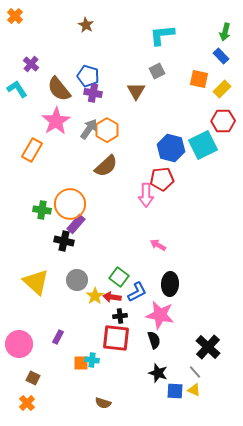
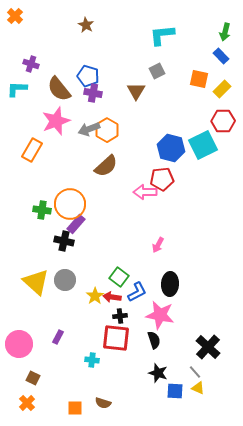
purple cross at (31, 64): rotated 21 degrees counterclockwise
cyan L-shape at (17, 89): rotated 55 degrees counterclockwise
pink star at (56, 121): rotated 12 degrees clockwise
gray arrow at (89, 129): rotated 145 degrees counterclockwise
pink arrow at (146, 195): moved 1 px left, 3 px up; rotated 90 degrees clockwise
pink arrow at (158, 245): rotated 91 degrees counterclockwise
gray circle at (77, 280): moved 12 px left
orange square at (81, 363): moved 6 px left, 45 px down
yellow triangle at (194, 390): moved 4 px right, 2 px up
